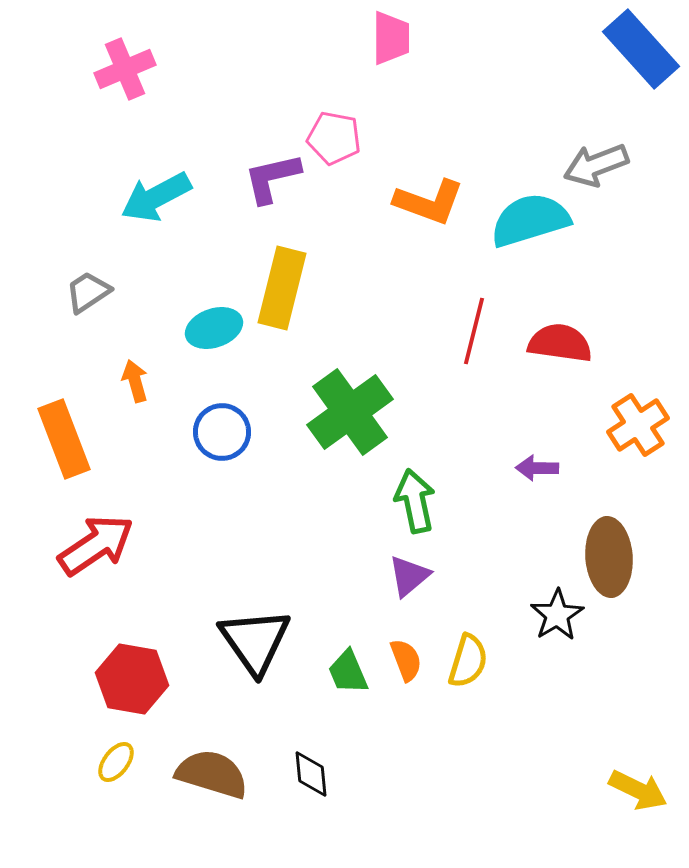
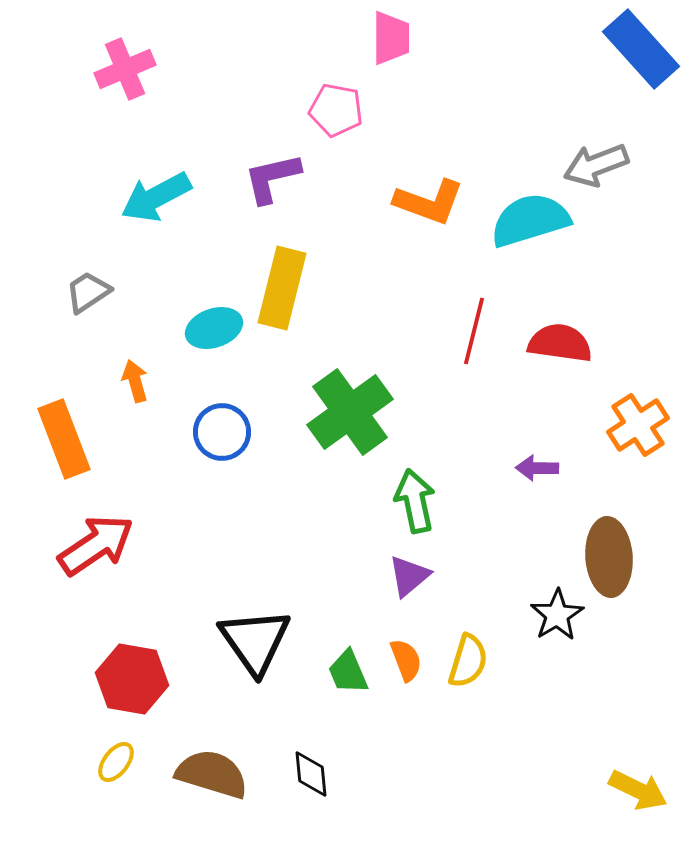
pink pentagon: moved 2 px right, 28 px up
